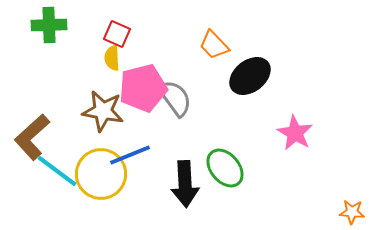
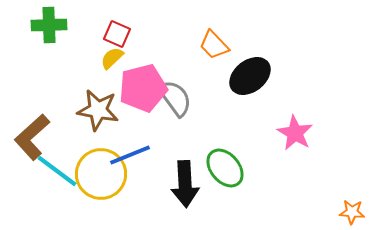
yellow semicircle: rotated 50 degrees clockwise
brown star: moved 5 px left, 1 px up
